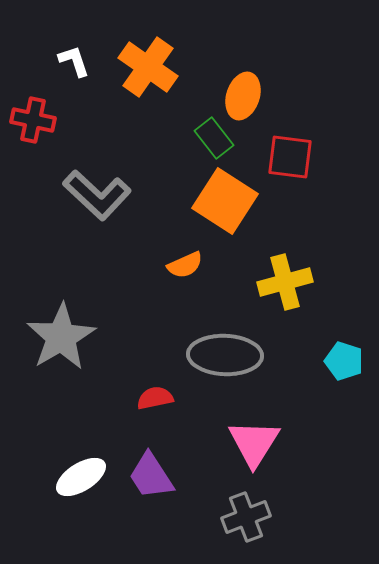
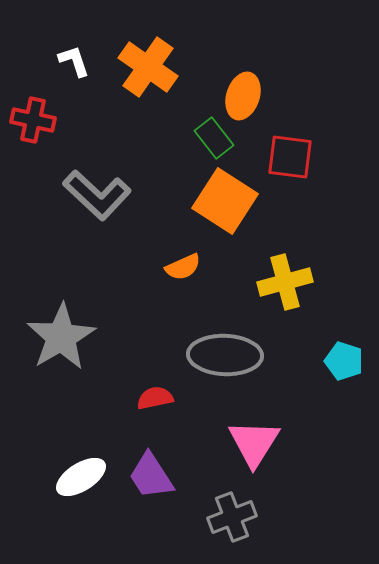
orange semicircle: moved 2 px left, 2 px down
gray cross: moved 14 px left
